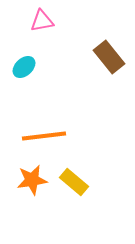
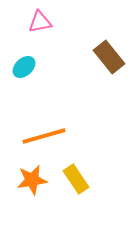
pink triangle: moved 2 px left, 1 px down
orange line: rotated 9 degrees counterclockwise
yellow rectangle: moved 2 px right, 3 px up; rotated 16 degrees clockwise
